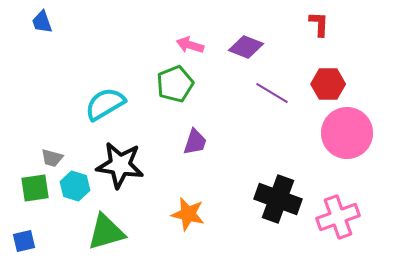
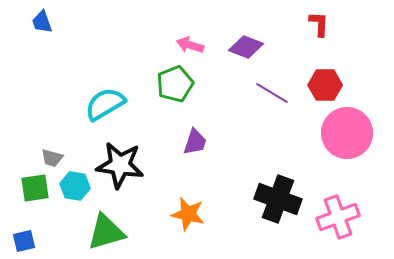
red hexagon: moved 3 px left, 1 px down
cyan hexagon: rotated 8 degrees counterclockwise
